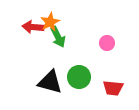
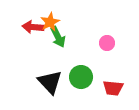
green circle: moved 2 px right
black triangle: rotated 32 degrees clockwise
